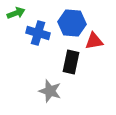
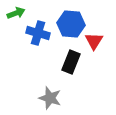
blue hexagon: moved 1 px left, 1 px down
red triangle: rotated 48 degrees counterclockwise
black rectangle: rotated 10 degrees clockwise
gray star: moved 7 px down
